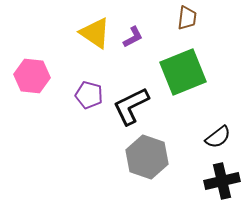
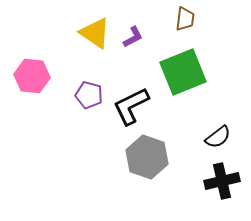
brown trapezoid: moved 2 px left, 1 px down
